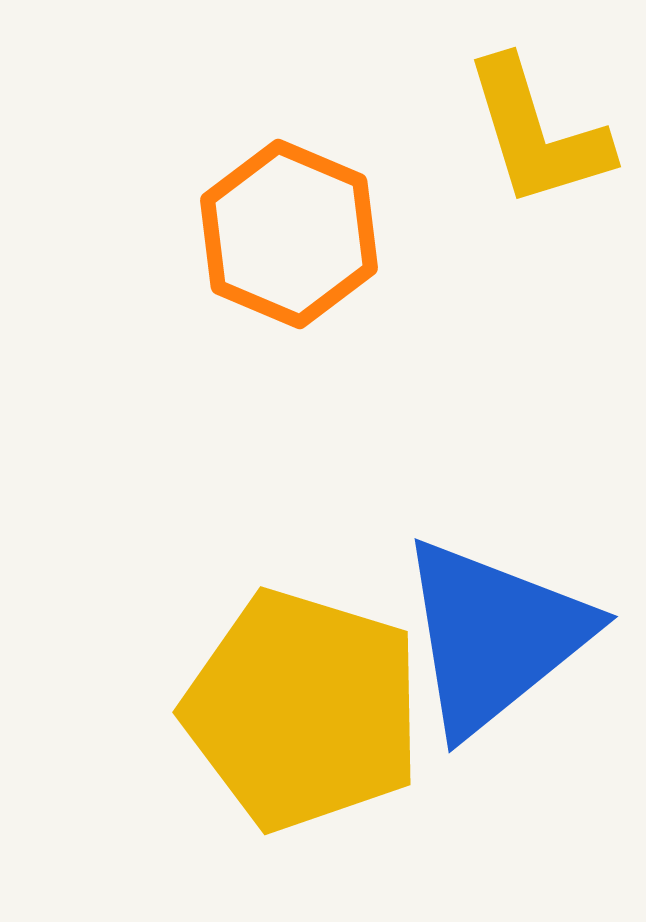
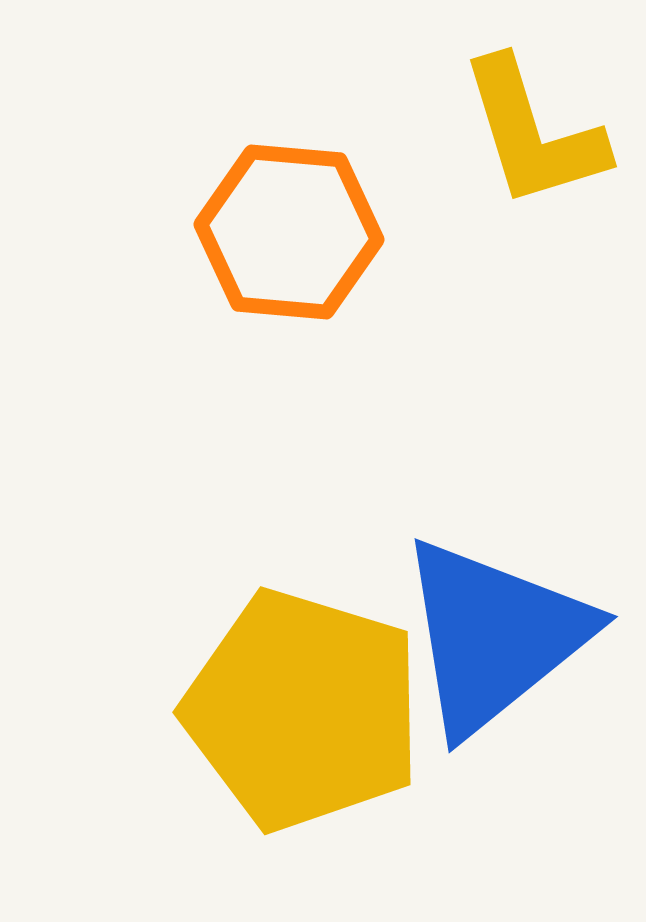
yellow L-shape: moved 4 px left
orange hexagon: moved 2 px up; rotated 18 degrees counterclockwise
